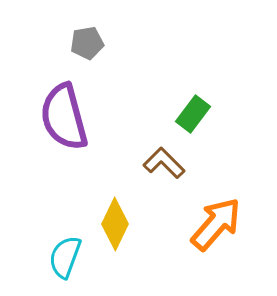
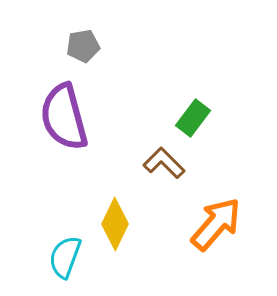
gray pentagon: moved 4 px left, 3 px down
green rectangle: moved 4 px down
